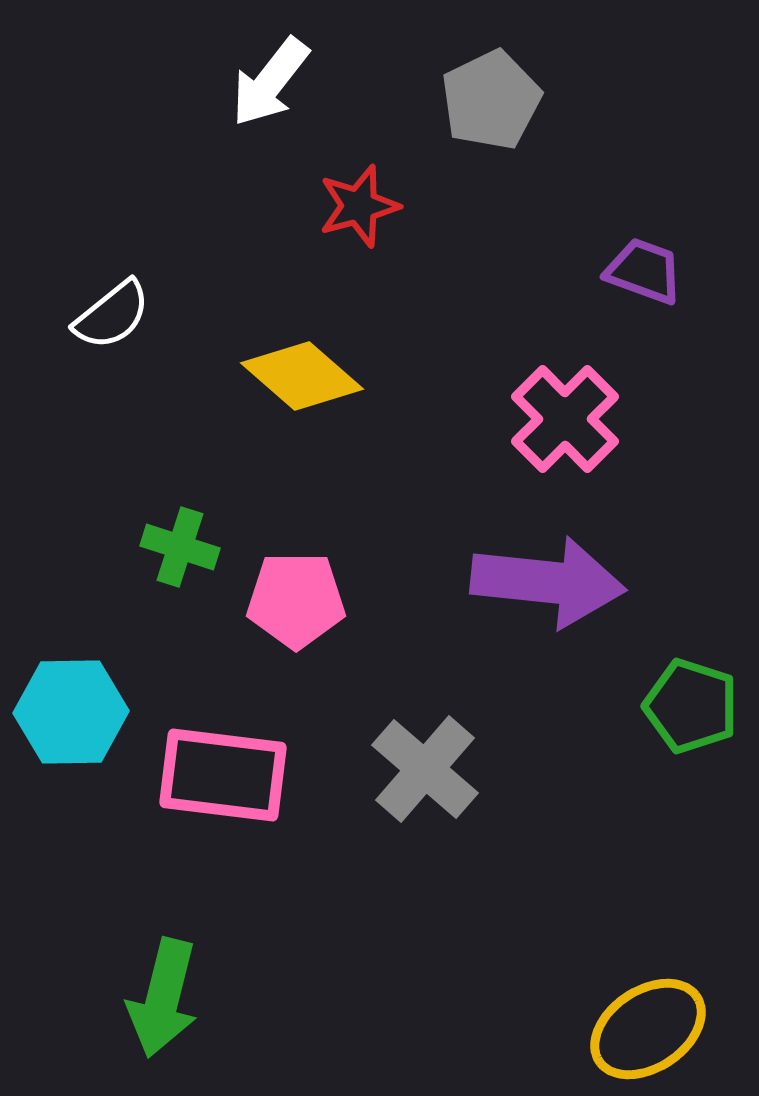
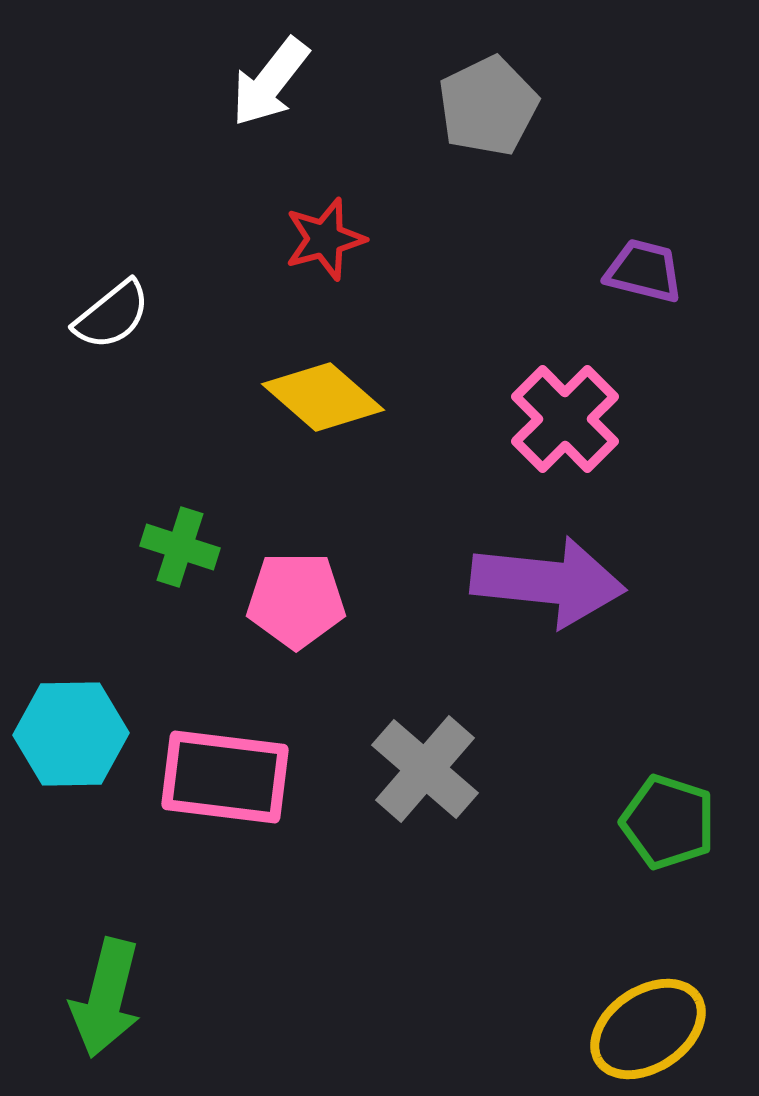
gray pentagon: moved 3 px left, 6 px down
red star: moved 34 px left, 33 px down
purple trapezoid: rotated 6 degrees counterclockwise
yellow diamond: moved 21 px right, 21 px down
green pentagon: moved 23 px left, 116 px down
cyan hexagon: moved 22 px down
pink rectangle: moved 2 px right, 2 px down
green arrow: moved 57 px left
